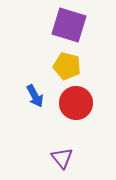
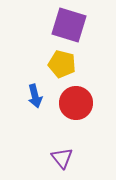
yellow pentagon: moved 5 px left, 2 px up
blue arrow: rotated 15 degrees clockwise
